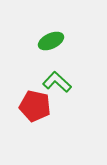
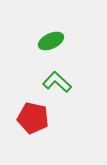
red pentagon: moved 2 px left, 12 px down
